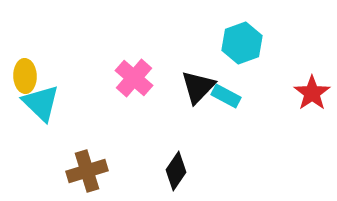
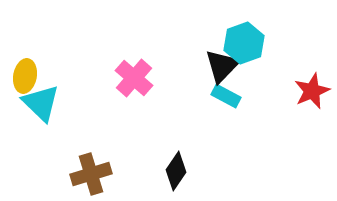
cyan hexagon: moved 2 px right
yellow ellipse: rotated 12 degrees clockwise
black triangle: moved 24 px right, 21 px up
red star: moved 2 px up; rotated 12 degrees clockwise
brown cross: moved 4 px right, 3 px down
